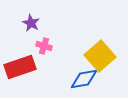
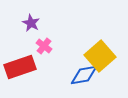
pink cross: rotated 21 degrees clockwise
blue diamond: moved 4 px up
